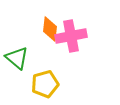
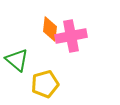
green triangle: moved 2 px down
